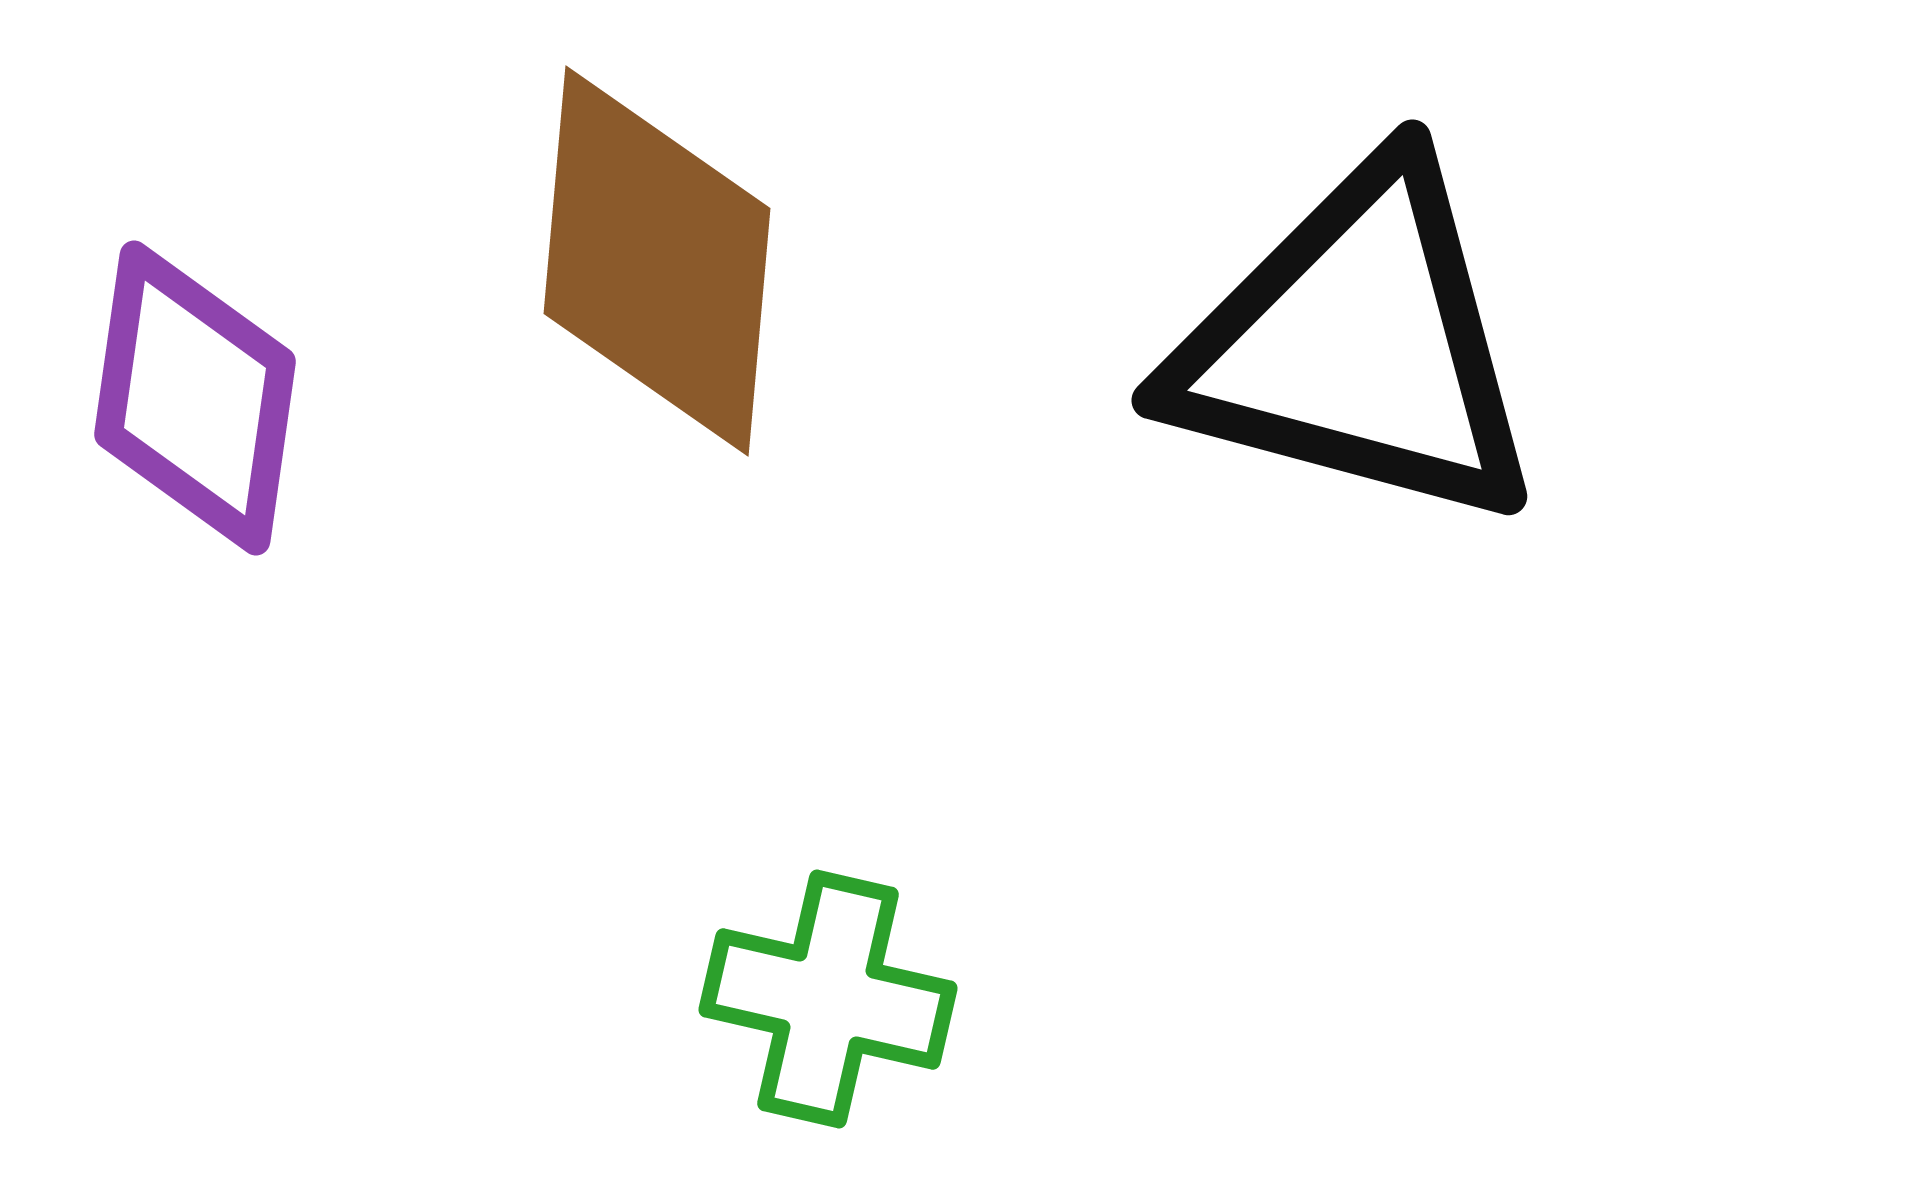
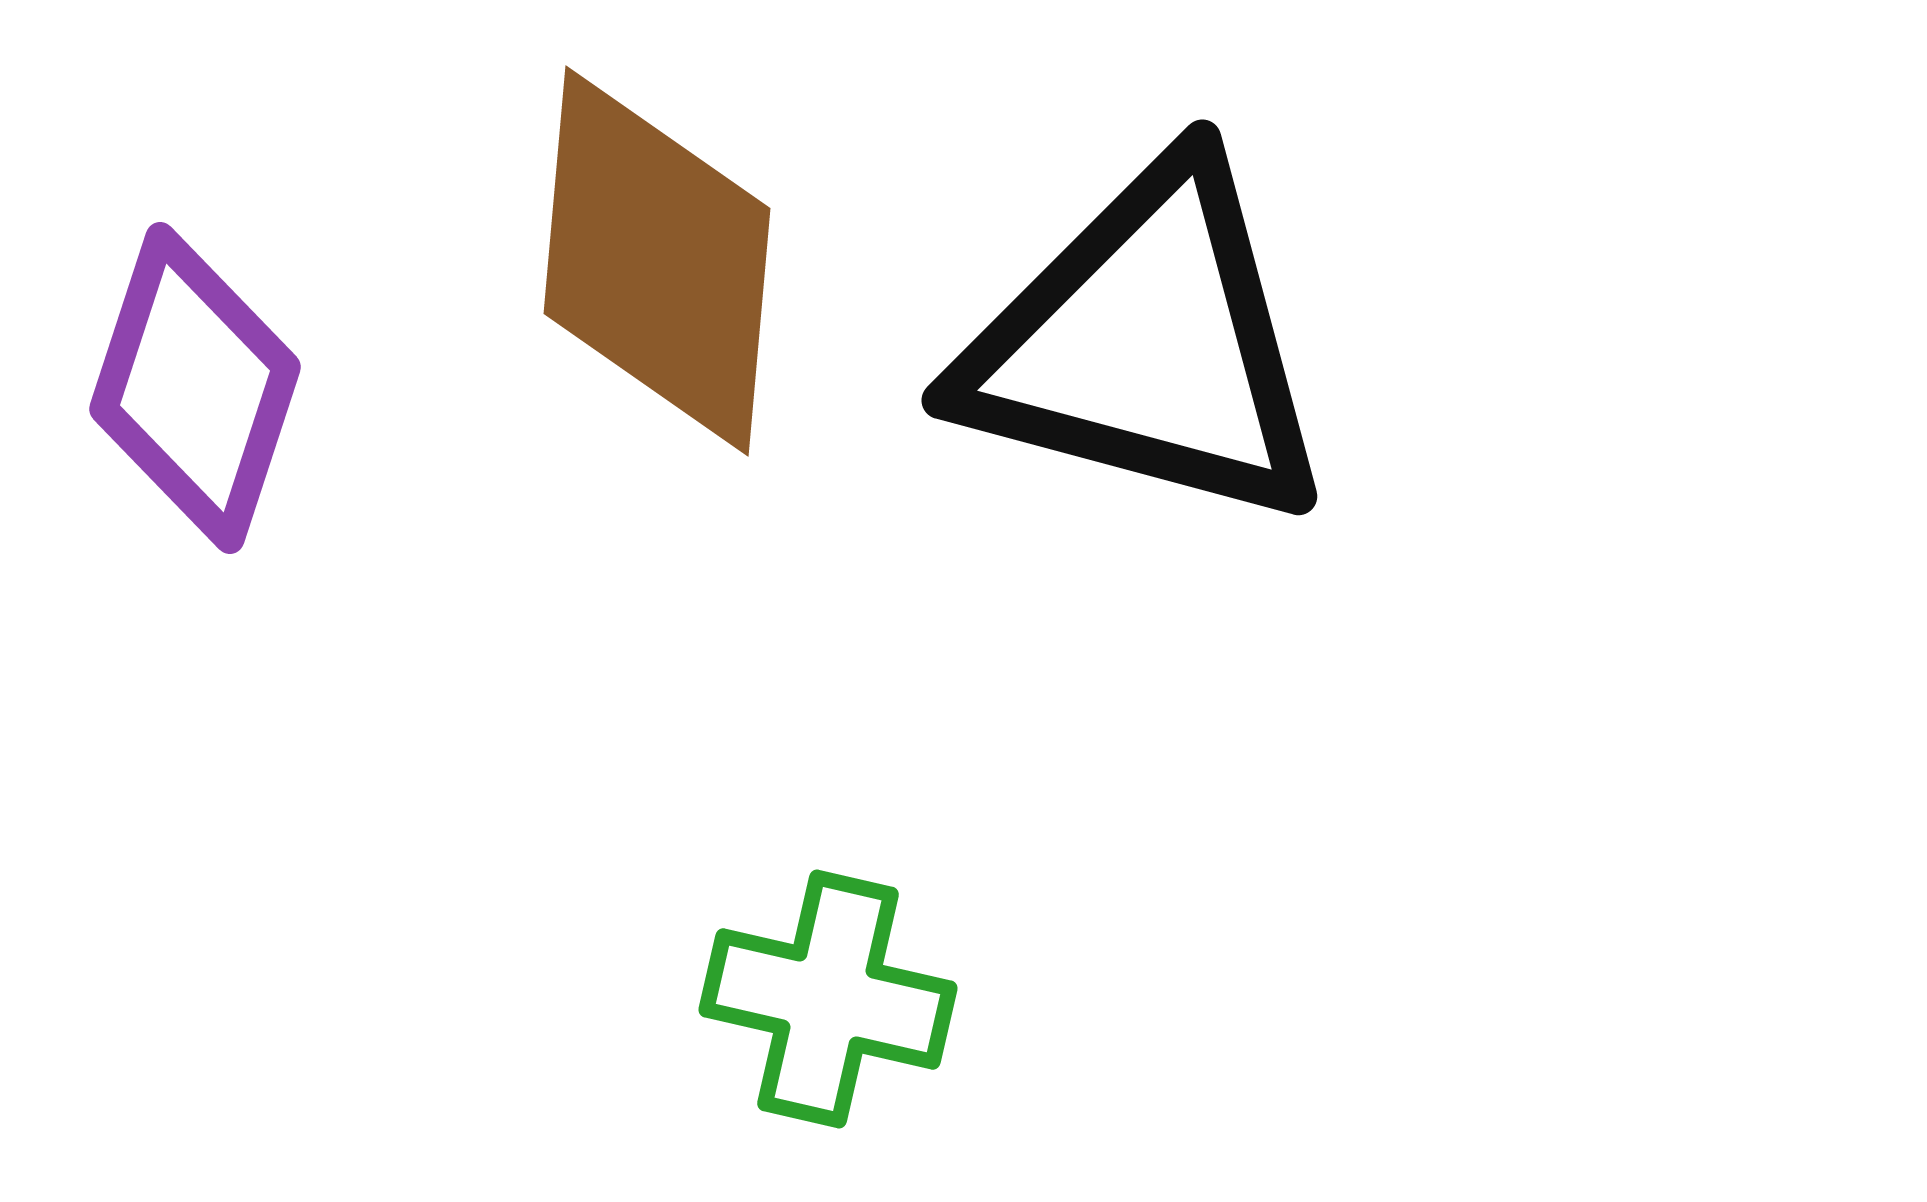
black triangle: moved 210 px left
purple diamond: moved 10 px up; rotated 10 degrees clockwise
